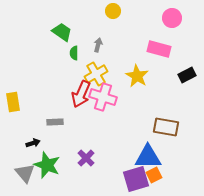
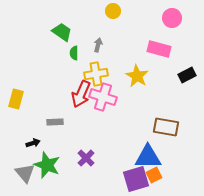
yellow cross: rotated 20 degrees clockwise
yellow rectangle: moved 3 px right, 3 px up; rotated 24 degrees clockwise
